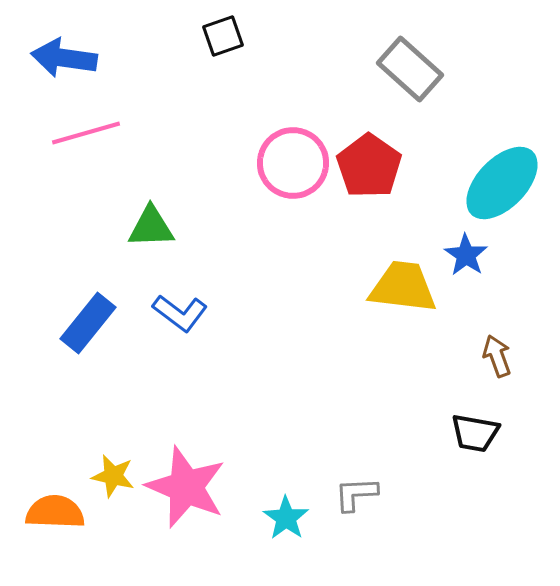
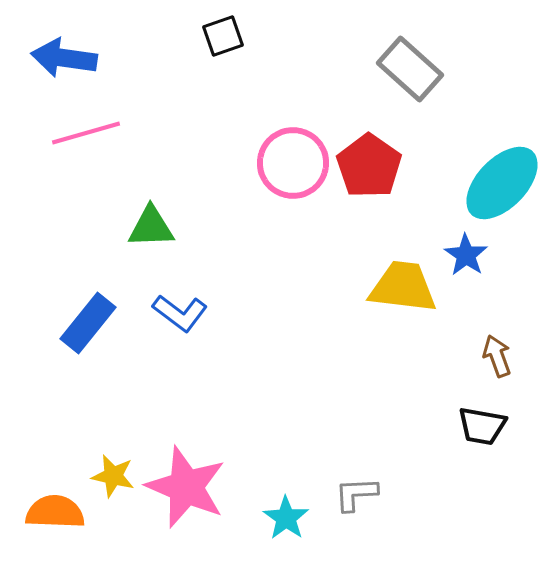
black trapezoid: moved 7 px right, 7 px up
